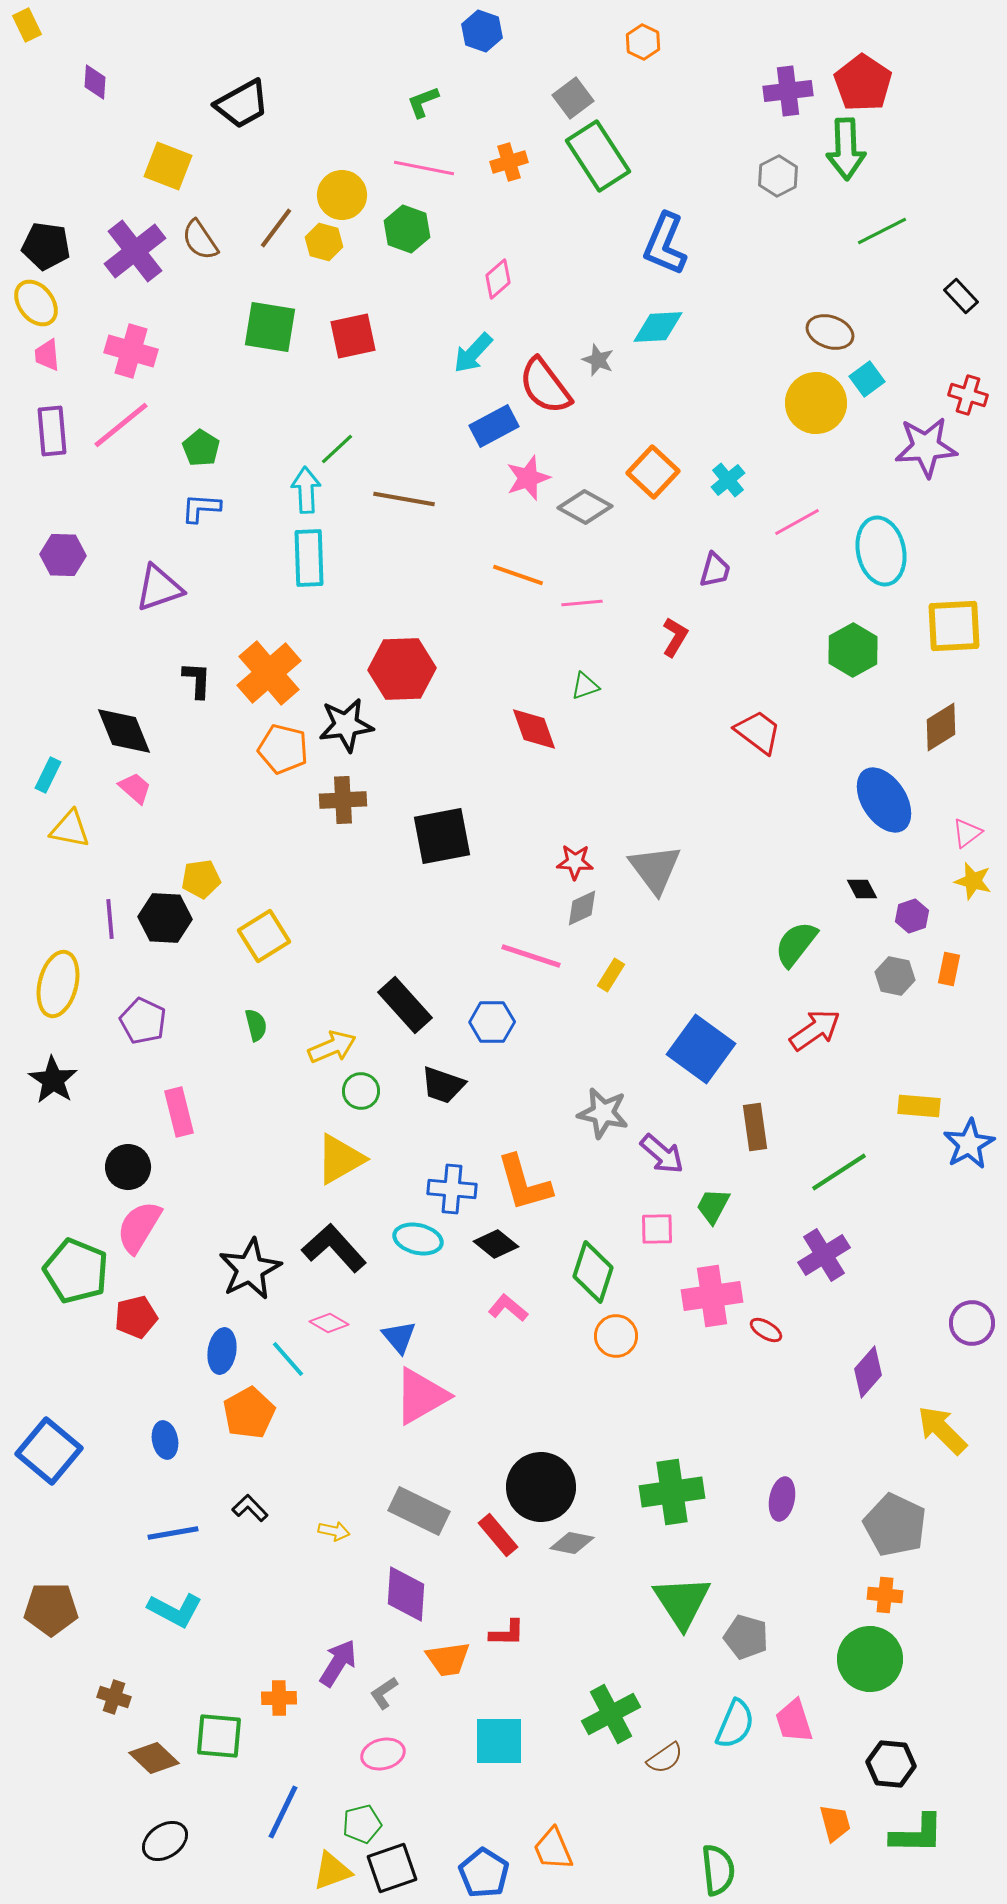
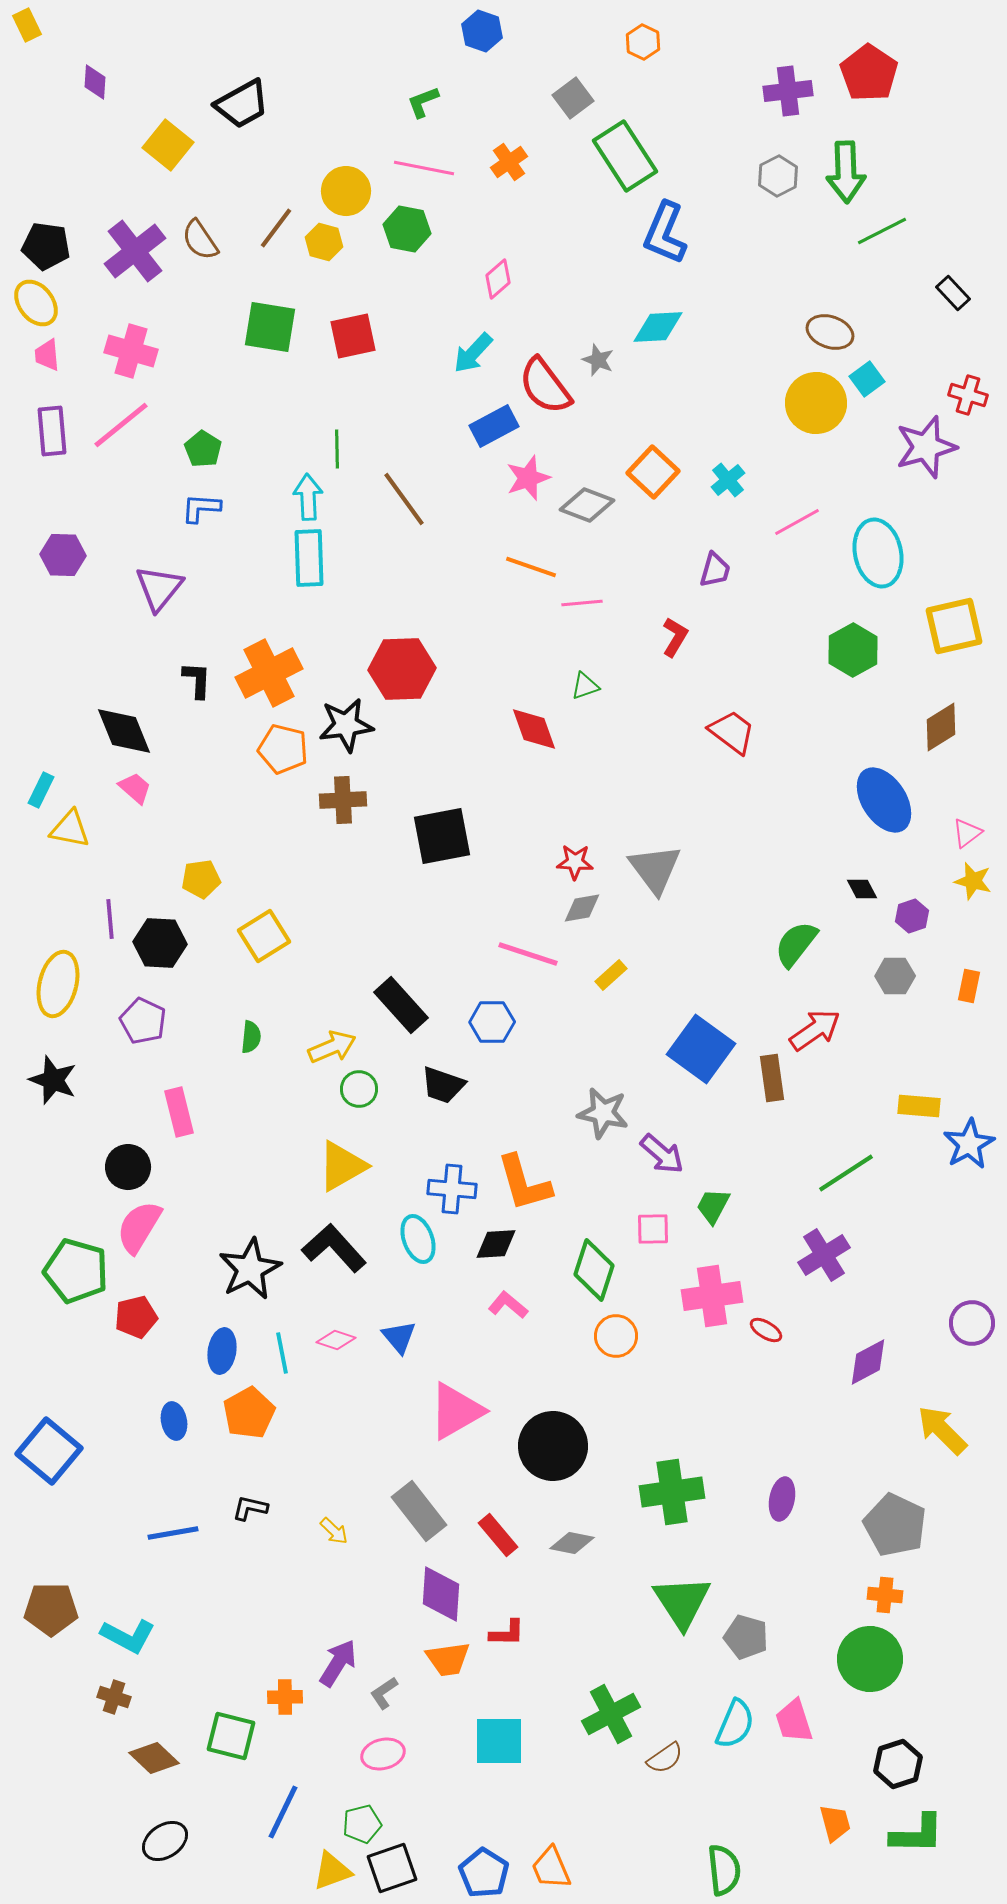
red pentagon at (863, 83): moved 6 px right, 10 px up
green arrow at (846, 149): moved 23 px down
green rectangle at (598, 156): moved 27 px right
orange cross at (509, 162): rotated 18 degrees counterclockwise
yellow square at (168, 166): moved 21 px up; rotated 18 degrees clockwise
yellow circle at (342, 195): moved 4 px right, 4 px up
green hexagon at (407, 229): rotated 9 degrees counterclockwise
blue L-shape at (665, 244): moved 11 px up
black rectangle at (961, 296): moved 8 px left, 3 px up
purple star at (926, 447): rotated 12 degrees counterclockwise
green pentagon at (201, 448): moved 2 px right, 1 px down
green line at (337, 449): rotated 48 degrees counterclockwise
cyan arrow at (306, 490): moved 2 px right, 7 px down
brown line at (404, 499): rotated 44 degrees clockwise
gray diamond at (585, 507): moved 2 px right, 2 px up; rotated 8 degrees counterclockwise
cyan ellipse at (881, 551): moved 3 px left, 2 px down
orange line at (518, 575): moved 13 px right, 8 px up
purple triangle at (159, 588): rotated 32 degrees counterclockwise
yellow square at (954, 626): rotated 10 degrees counterclockwise
orange cross at (269, 673): rotated 14 degrees clockwise
red trapezoid at (758, 732): moved 26 px left
cyan rectangle at (48, 775): moved 7 px left, 15 px down
gray diamond at (582, 908): rotated 15 degrees clockwise
black hexagon at (165, 918): moved 5 px left, 25 px down
pink line at (531, 956): moved 3 px left, 2 px up
orange rectangle at (949, 969): moved 20 px right, 17 px down
yellow rectangle at (611, 975): rotated 16 degrees clockwise
gray hexagon at (895, 976): rotated 12 degrees counterclockwise
black rectangle at (405, 1005): moved 4 px left
green semicircle at (256, 1025): moved 5 px left, 12 px down; rotated 20 degrees clockwise
black star at (53, 1080): rotated 12 degrees counterclockwise
green circle at (361, 1091): moved 2 px left, 2 px up
brown rectangle at (755, 1127): moved 17 px right, 49 px up
yellow triangle at (340, 1159): moved 2 px right, 7 px down
green line at (839, 1172): moved 7 px right, 1 px down
pink square at (657, 1229): moved 4 px left
cyan ellipse at (418, 1239): rotated 57 degrees clockwise
black diamond at (496, 1244): rotated 42 degrees counterclockwise
green pentagon at (76, 1271): rotated 6 degrees counterclockwise
green diamond at (593, 1272): moved 1 px right, 2 px up
pink L-shape at (508, 1308): moved 3 px up
pink diamond at (329, 1323): moved 7 px right, 17 px down; rotated 12 degrees counterclockwise
cyan line at (288, 1359): moved 6 px left, 6 px up; rotated 30 degrees clockwise
purple diamond at (868, 1372): moved 10 px up; rotated 21 degrees clockwise
pink triangle at (421, 1396): moved 35 px right, 15 px down
blue ellipse at (165, 1440): moved 9 px right, 19 px up
black circle at (541, 1487): moved 12 px right, 41 px up
black L-shape at (250, 1508): rotated 33 degrees counterclockwise
gray rectangle at (419, 1511): rotated 26 degrees clockwise
yellow arrow at (334, 1531): rotated 32 degrees clockwise
purple diamond at (406, 1594): moved 35 px right
cyan L-shape at (175, 1610): moved 47 px left, 26 px down
orange cross at (279, 1698): moved 6 px right, 1 px up
green square at (219, 1736): moved 12 px right; rotated 9 degrees clockwise
black hexagon at (891, 1764): moved 7 px right; rotated 24 degrees counterclockwise
orange trapezoid at (553, 1849): moved 2 px left, 19 px down
green semicircle at (718, 1870): moved 6 px right
